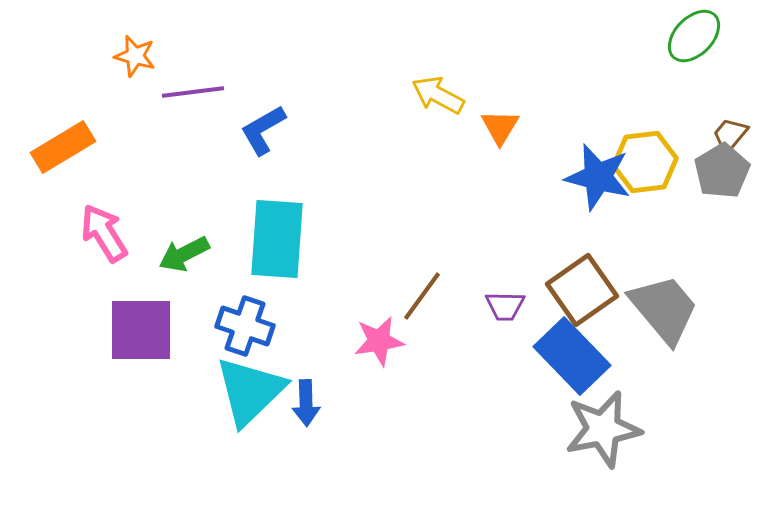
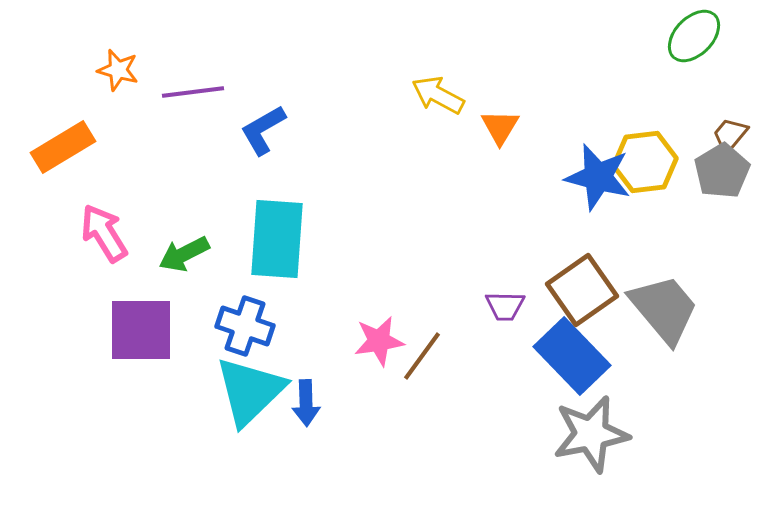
orange star: moved 17 px left, 14 px down
brown line: moved 60 px down
gray star: moved 12 px left, 5 px down
